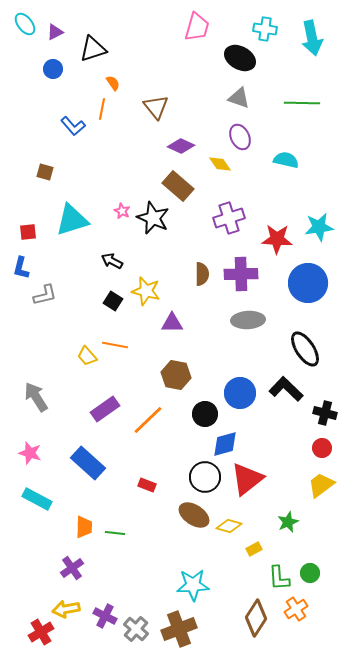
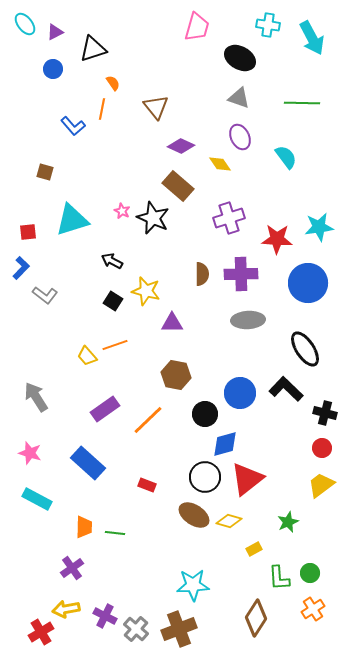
cyan cross at (265, 29): moved 3 px right, 4 px up
cyan arrow at (312, 38): rotated 16 degrees counterclockwise
cyan semicircle at (286, 160): moved 3 px up; rotated 40 degrees clockwise
blue L-shape at (21, 268): rotated 150 degrees counterclockwise
gray L-shape at (45, 295): rotated 50 degrees clockwise
orange line at (115, 345): rotated 30 degrees counterclockwise
yellow diamond at (229, 526): moved 5 px up
orange cross at (296, 609): moved 17 px right
